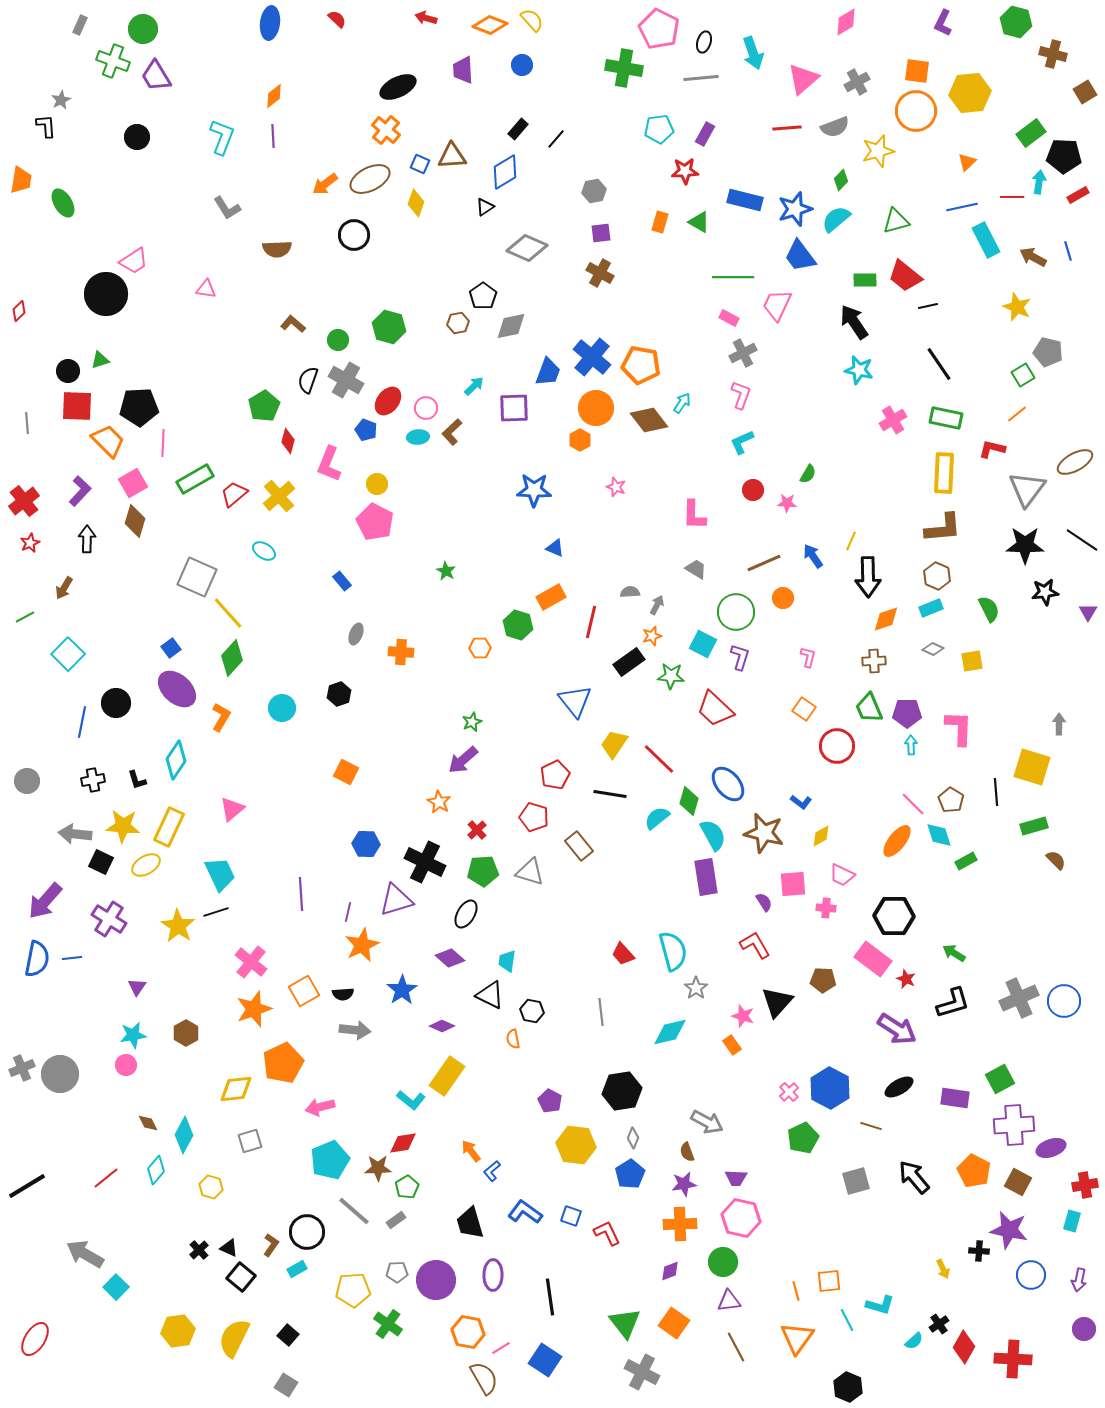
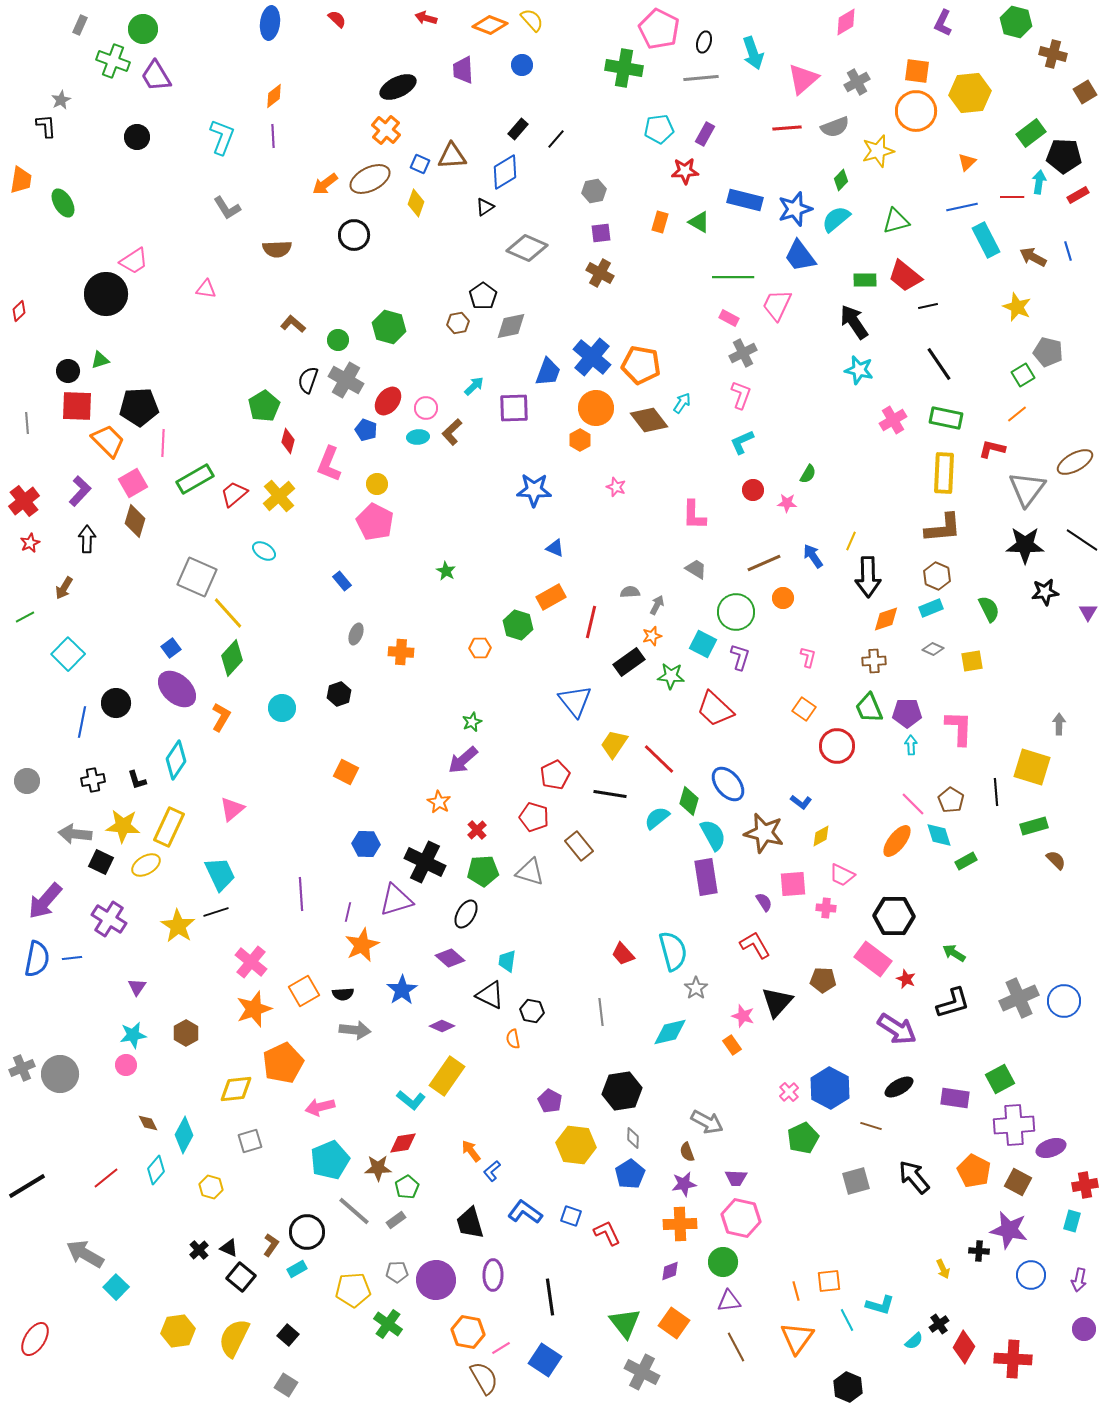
gray diamond at (633, 1138): rotated 20 degrees counterclockwise
